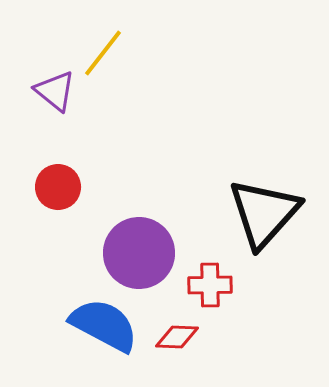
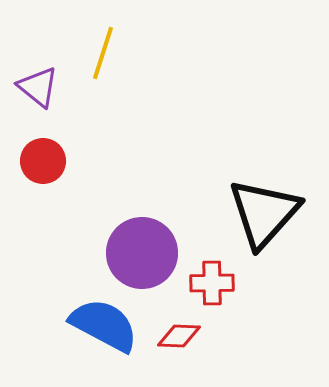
yellow line: rotated 20 degrees counterclockwise
purple triangle: moved 17 px left, 4 px up
red circle: moved 15 px left, 26 px up
purple circle: moved 3 px right
red cross: moved 2 px right, 2 px up
red diamond: moved 2 px right, 1 px up
